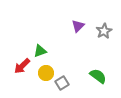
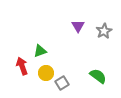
purple triangle: rotated 16 degrees counterclockwise
red arrow: rotated 114 degrees clockwise
